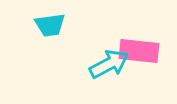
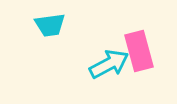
pink rectangle: rotated 69 degrees clockwise
